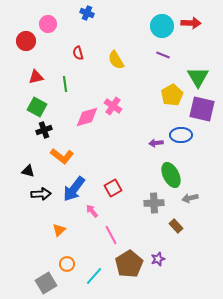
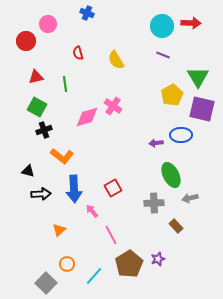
blue arrow: rotated 40 degrees counterclockwise
gray square: rotated 15 degrees counterclockwise
